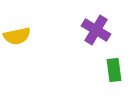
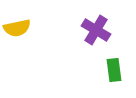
yellow semicircle: moved 8 px up
